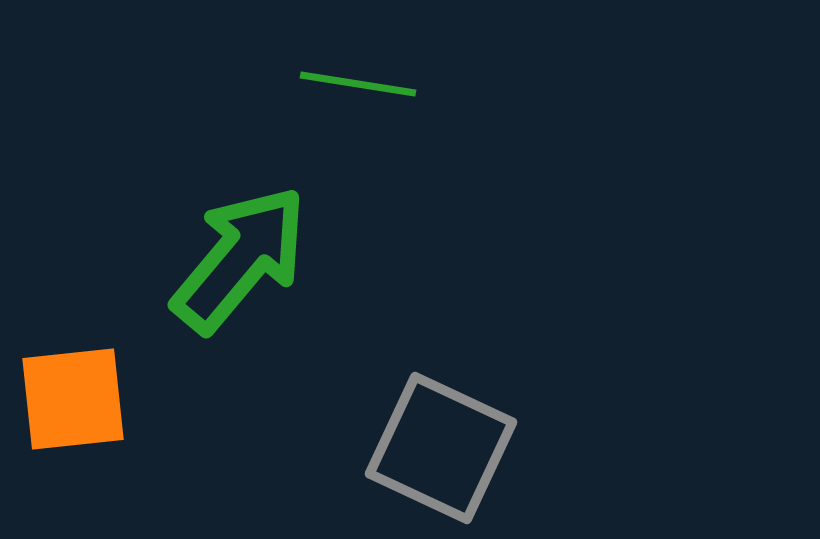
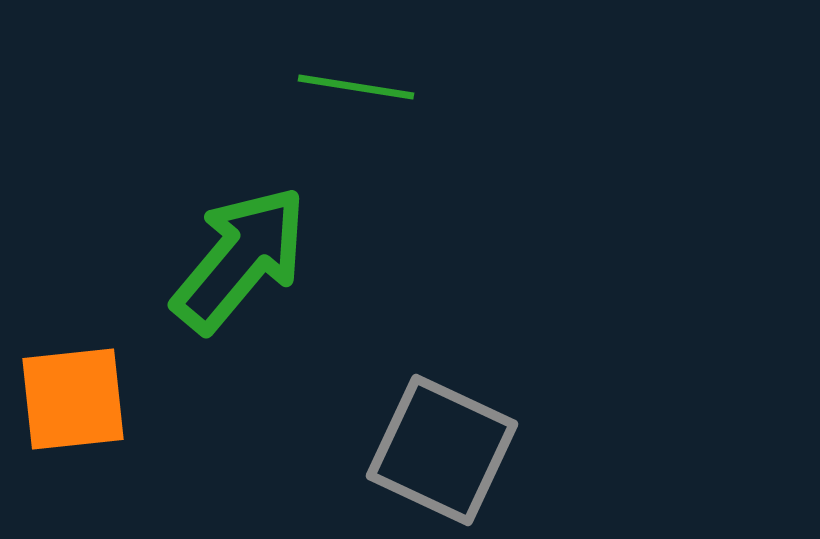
green line: moved 2 px left, 3 px down
gray square: moved 1 px right, 2 px down
